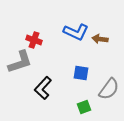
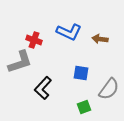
blue L-shape: moved 7 px left
